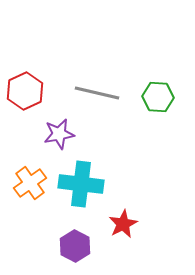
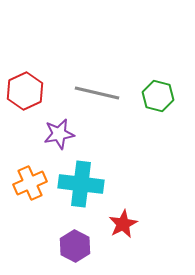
green hexagon: moved 1 px up; rotated 12 degrees clockwise
orange cross: rotated 12 degrees clockwise
